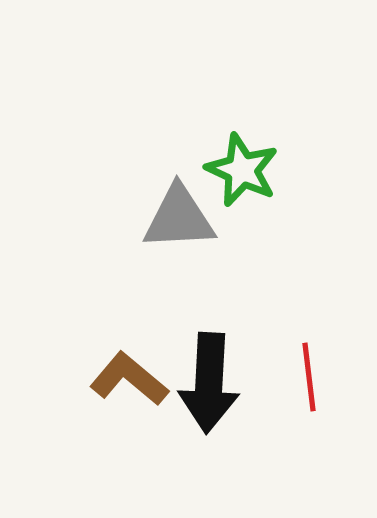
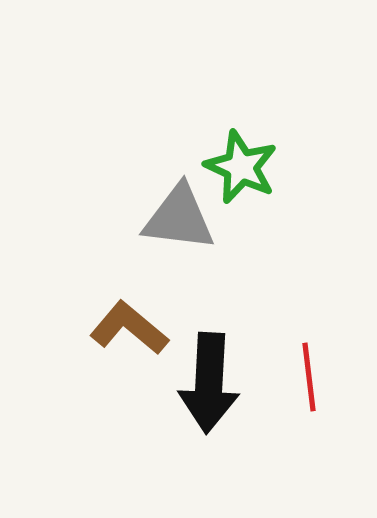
green star: moved 1 px left, 3 px up
gray triangle: rotated 10 degrees clockwise
brown L-shape: moved 51 px up
